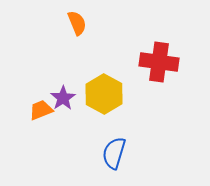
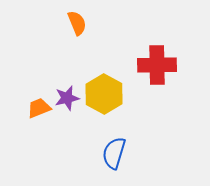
red cross: moved 2 px left, 3 px down; rotated 9 degrees counterclockwise
purple star: moved 4 px right; rotated 20 degrees clockwise
orange trapezoid: moved 2 px left, 2 px up
